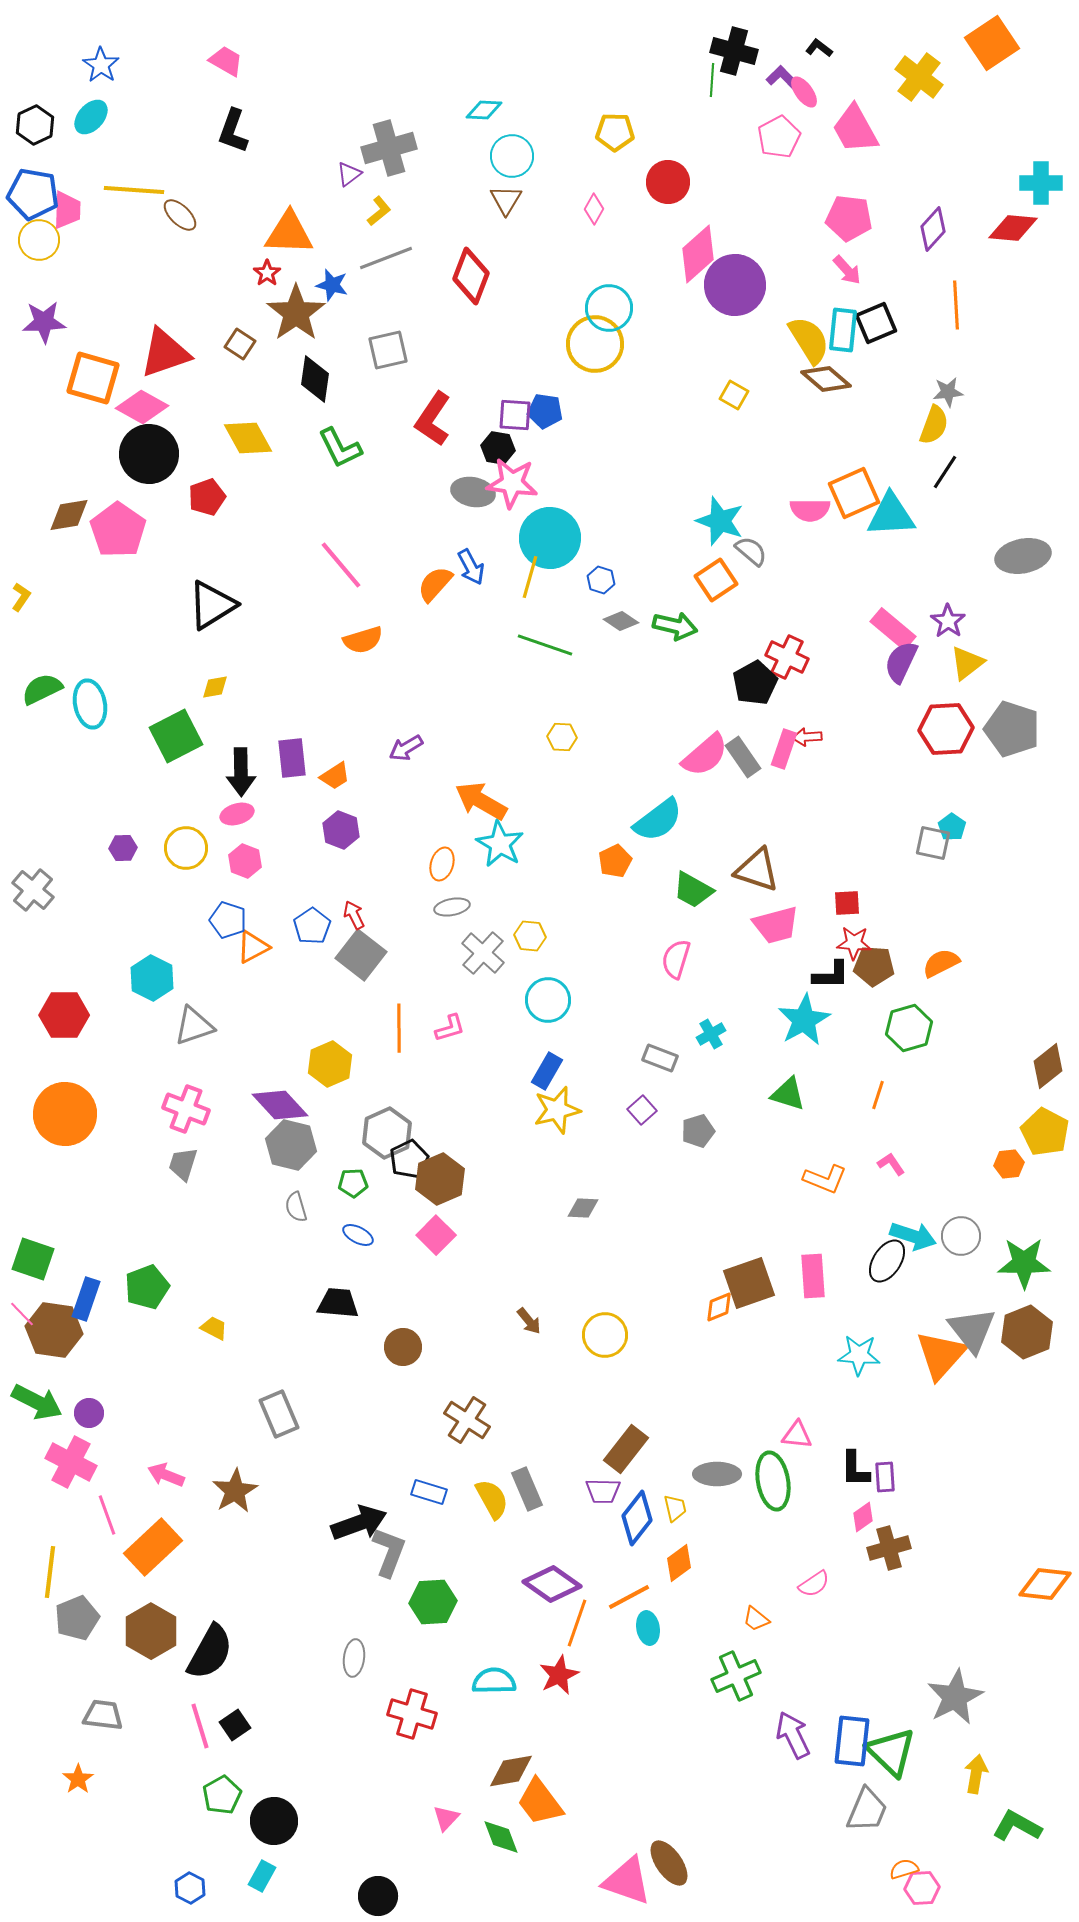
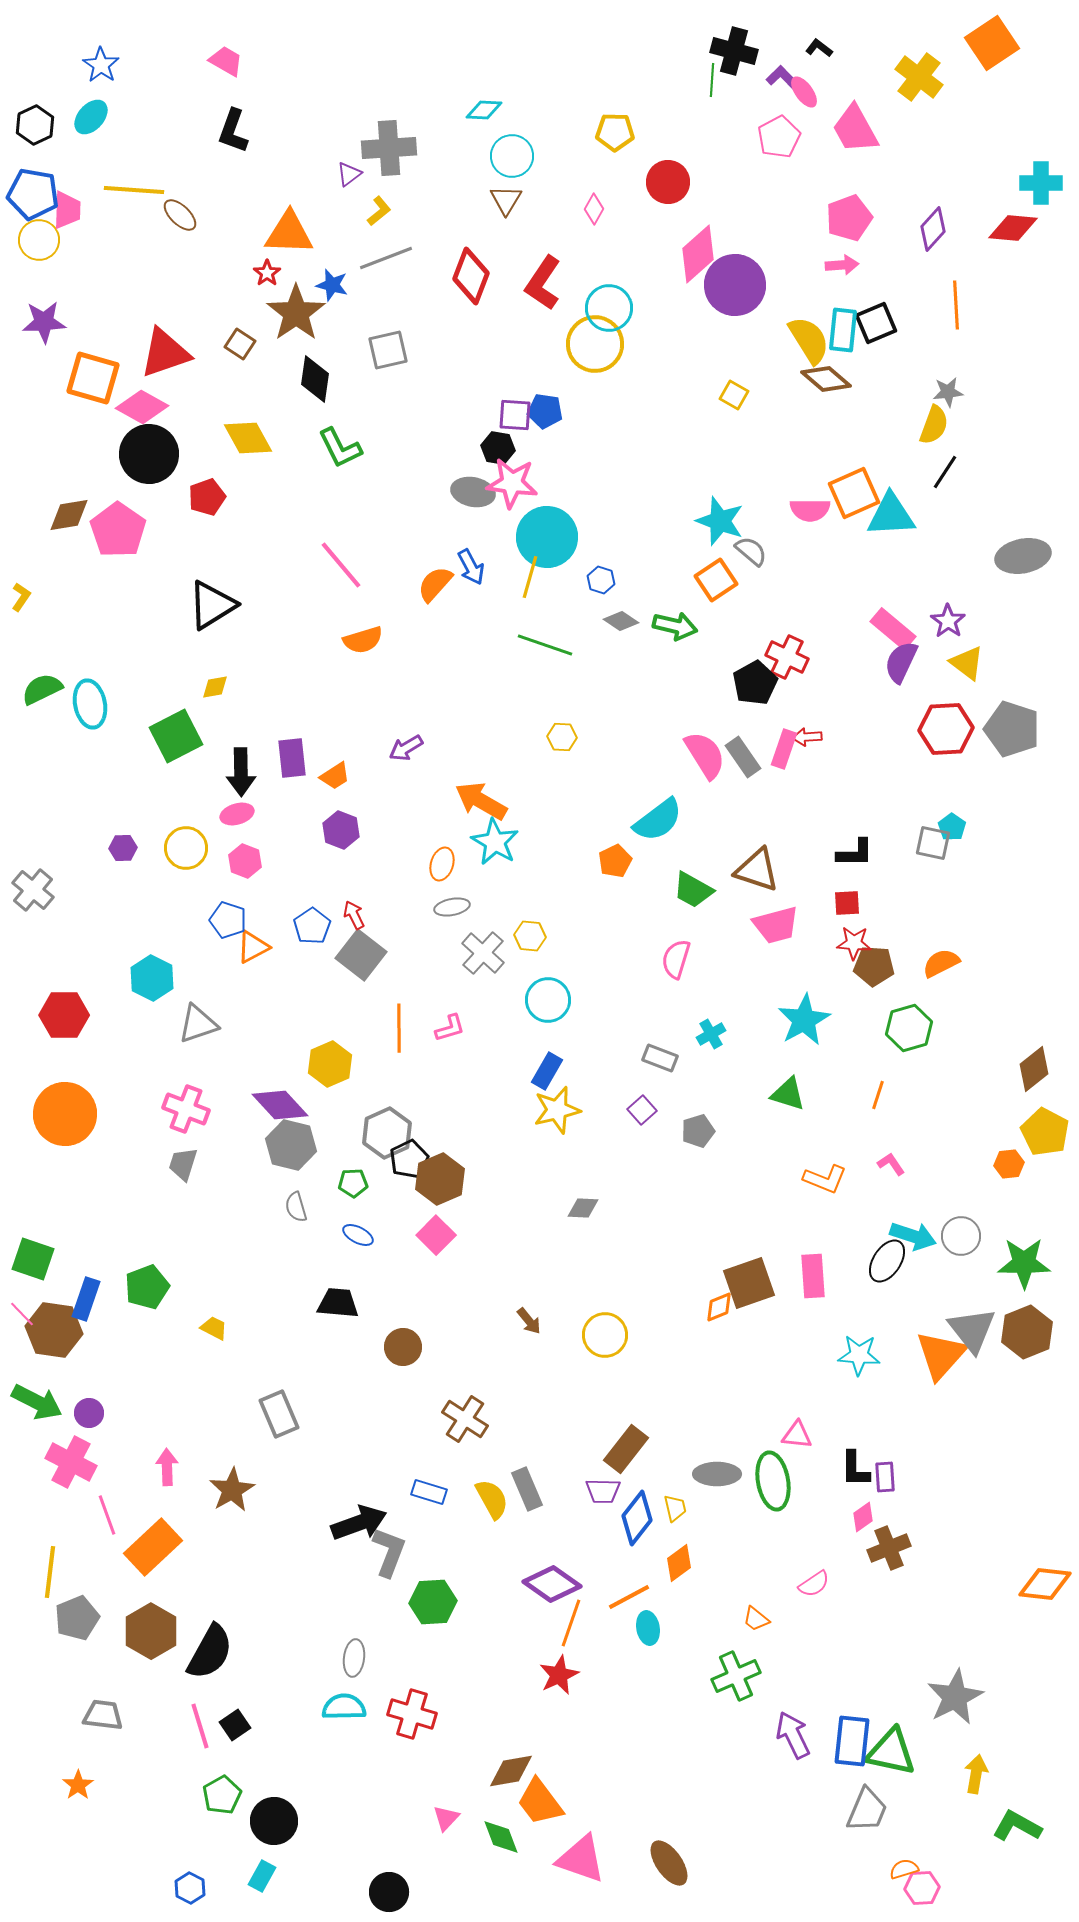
gray cross at (389, 148): rotated 12 degrees clockwise
pink pentagon at (849, 218): rotated 27 degrees counterclockwise
pink arrow at (847, 270): moved 5 px left, 5 px up; rotated 52 degrees counterclockwise
red L-shape at (433, 419): moved 110 px right, 136 px up
cyan circle at (550, 538): moved 3 px left, 1 px up
yellow triangle at (967, 663): rotated 45 degrees counterclockwise
pink semicircle at (705, 755): rotated 81 degrees counterclockwise
cyan star at (500, 844): moved 5 px left, 2 px up
black L-shape at (831, 975): moved 24 px right, 122 px up
gray triangle at (194, 1026): moved 4 px right, 2 px up
brown diamond at (1048, 1066): moved 14 px left, 3 px down
brown cross at (467, 1420): moved 2 px left, 1 px up
pink arrow at (166, 1475): moved 1 px right, 8 px up; rotated 66 degrees clockwise
brown star at (235, 1491): moved 3 px left, 1 px up
brown cross at (889, 1548): rotated 6 degrees counterclockwise
orange line at (577, 1623): moved 6 px left
cyan semicircle at (494, 1681): moved 150 px left, 26 px down
green triangle at (891, 1752): rotated 32 degrees counterclockwise
orange star at (78, 1779): moved 6 px down
pink triangle at (627, 1881): moved 46 px left, 22 px up
black circle at (378, 1896): moved 11 px right, 4 px up
